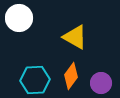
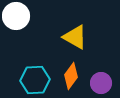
white circle: moved 3 px left, 2 px up
